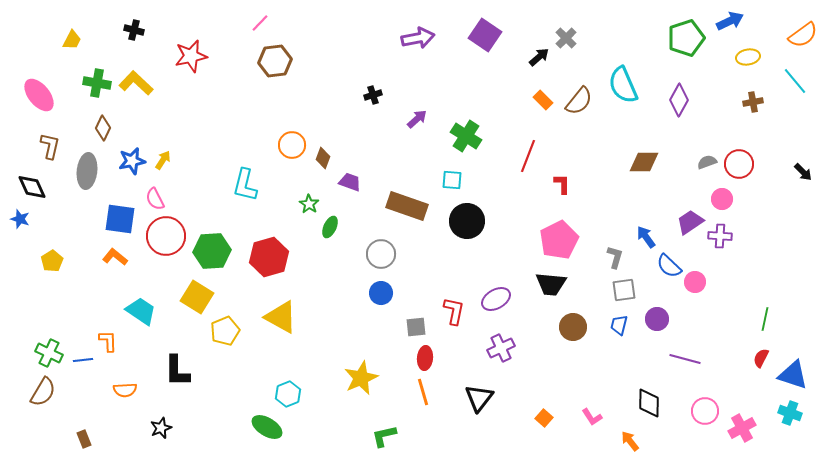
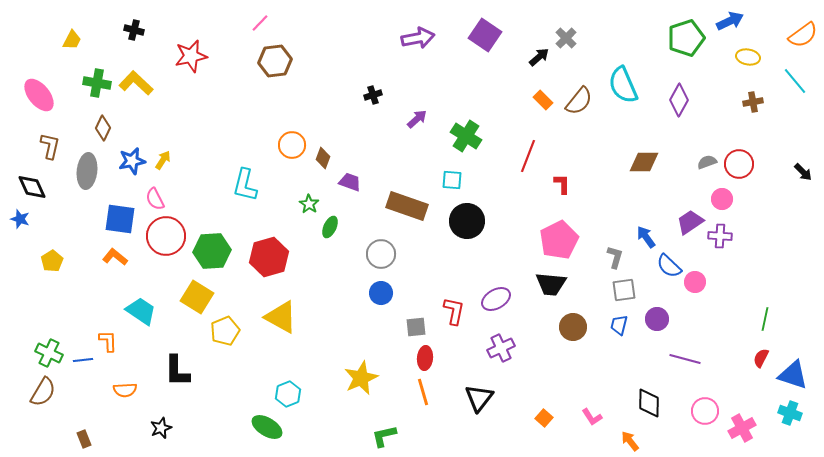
yellow ellipse at (748, 57): rotated 20 degrees clockwise
